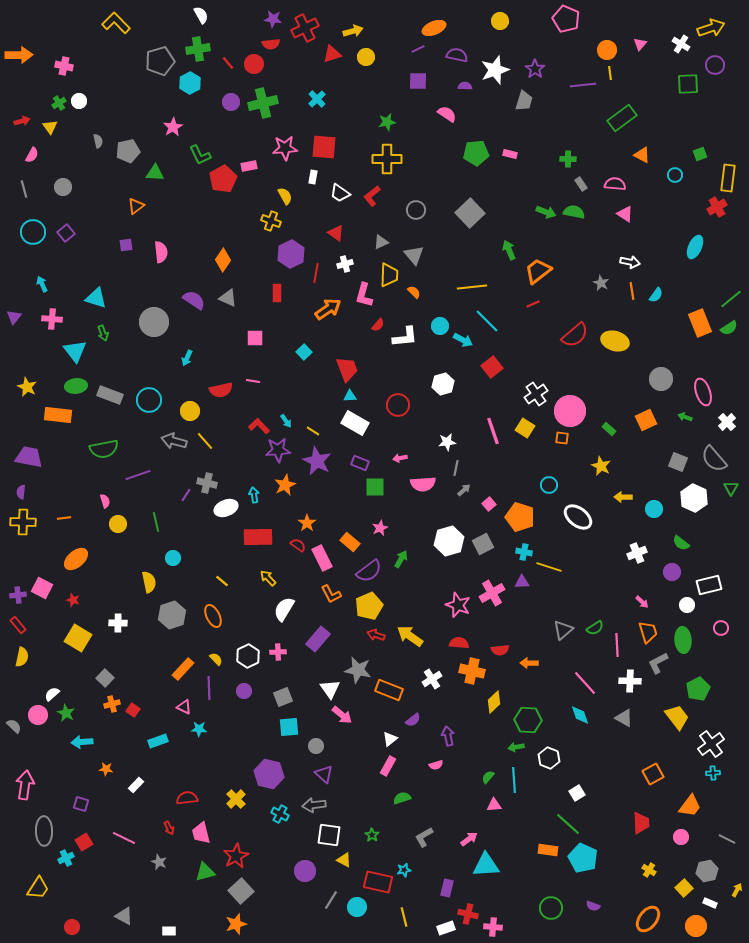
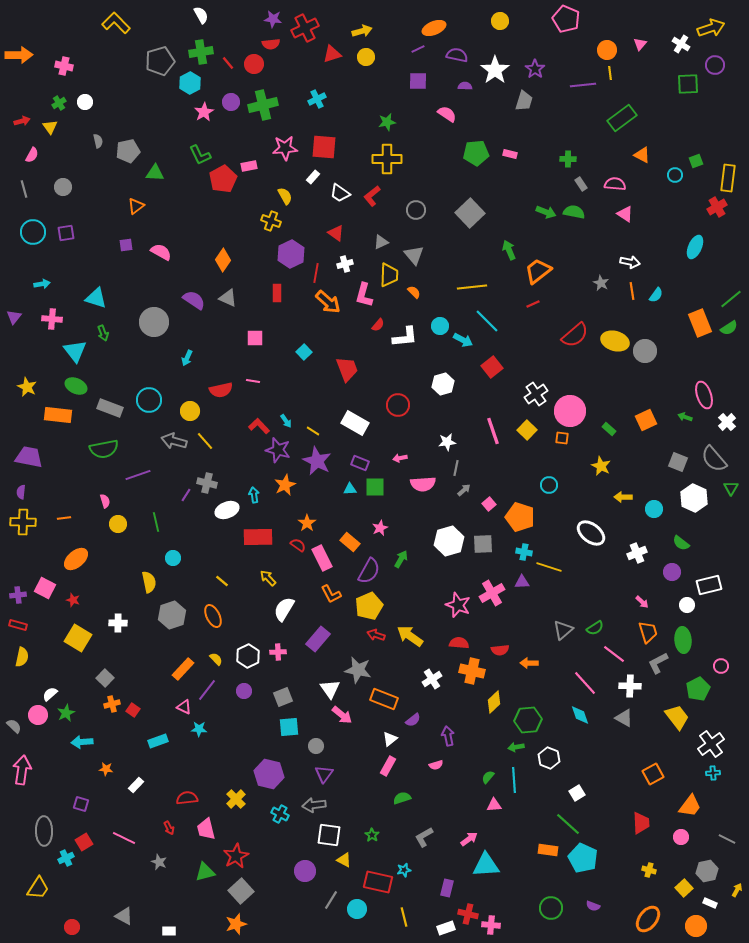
yellow arrow at (353, 31): moved 9 px right
green cross at (198, 49): moved 3 px right, 3 px down
white star at (495, 70): rotated 16 degrees counterclockwise
cyan cross at (317, 99): rotated 18 degrees clockwise
white circle at (79, 101): moved 6 px right, 1 px down
green cross at (263, 103): moved 2 px down
pink star at (173, 127): moved 31 px right, 15 px up
green square at (700, 154): moved 4 px left, 7 px down
white rectangle at (313, 177): rotated 32 degrees clockwise
purple square at (66, 233): rotated 30 degrees clockwise
pink semicircle at (161, 252): rotated 55 degrees counterclockwise
cyan arrow at (42, 284): rotated 105 degrees clockwise
orange arrow at (328, 309): moved 7 px up; rotated 76 degrees clockwise
gray circle at (661, 379): moved 16 px left, 28 px up
green ellipse at (76, 386): rotated 30 degrees clockwise
pink ellipse at (703, 392): moved 1 px right, 3 px down
gray rectangle at (110, 395): moved 13 px down
cyan triangle at (350, 396): moved 93 px down
yellow square at (525, 428): moved 2 px right, 2 px down; rotated 12 degrees clockwise
purple star at (278, 450): rotated 20 degrees clockwise
white ellipse at (226, 508): moved 1 px right, 2 px down
white ellipse at (578, 517): moved 13 px right, 16 px down
gray square at (483, 544): rotated 25 degrees clockwise
purple semicircle at (369, 571): rotated 24 degrees counterclockwise
pink square at (42, 588): moved 3 px right
red rectangle at (18, 625): rotated 36 degrees counterclockwise
pink circle at (721, 628): moved 38 px down
pink line at (617, 645): moved 3 px left, 9 px down; rotated 50 degrees counterclockwise
white cross at (630, 681): moved 5 px down
purple line at (209, 688): moved 2 px left, 2 px down; rotated 40 degrees clockwise
orange rectangle at (389, 690): moved 5 px left, 9 px down
white semicircle at (52, 694): moved 2 px left
green star at (66, 713): rotated 18 degrees clockwise
green hexagon at (528, 720): rotated 8 degrees counterclockwise
purple triangle at (324, 774): rotated 24 degrees clockwise
pink arrow at (25, 785): moved 3 px left, 15 px up
pink trapezoid at (201, 833): moved 5 px right, 4 px up
yellow cross at (649, 870): rotated 16 degrees counterclockwise
cyan circle at (357, 907): moved 2 px down
pink cross at (493, 927): moved 2 px left, 2 px up
